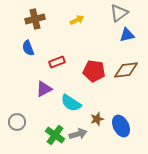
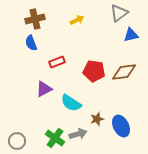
blue triangle: moved 4 px right
blue semicircle: moved 3 px right, 5 px up
brown diamond: moved 2 px left, 2 px down
gray circle: moved 19 px down
green cross: moved 3 px down
